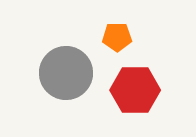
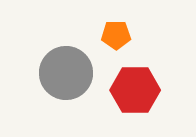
orange pentagon: moved 1 px left, 2 px up
